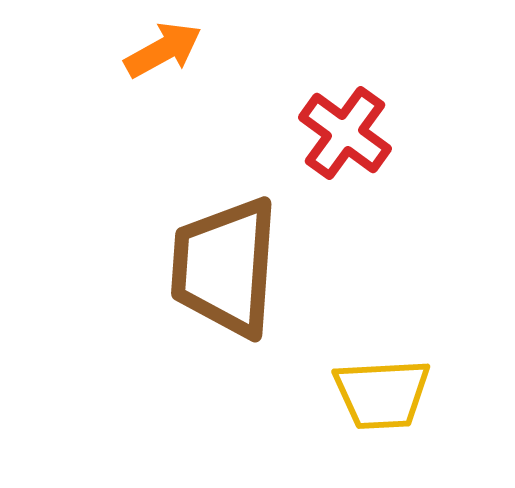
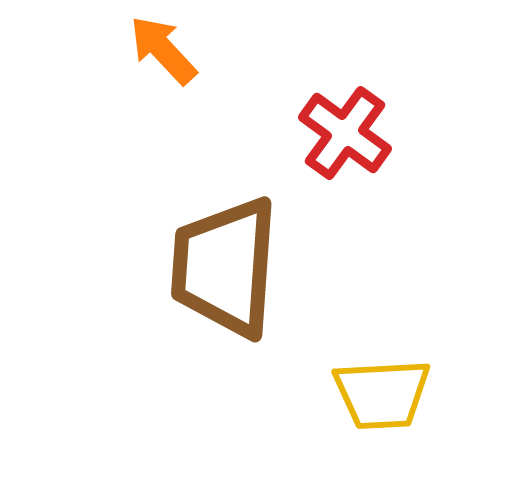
orange arrow: rotated 104 degrees counterclockwise
